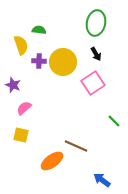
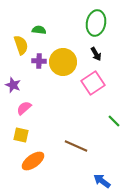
orange ellipse: moved 19 px left
blue arrow: moved 1 px down
